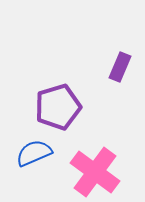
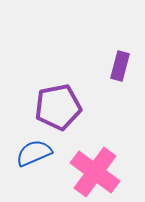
purple rectangle: moved 1 px up; rotated 8 degrees counterclockwise
purple pentagon: rotated 6 degrees clockwise
